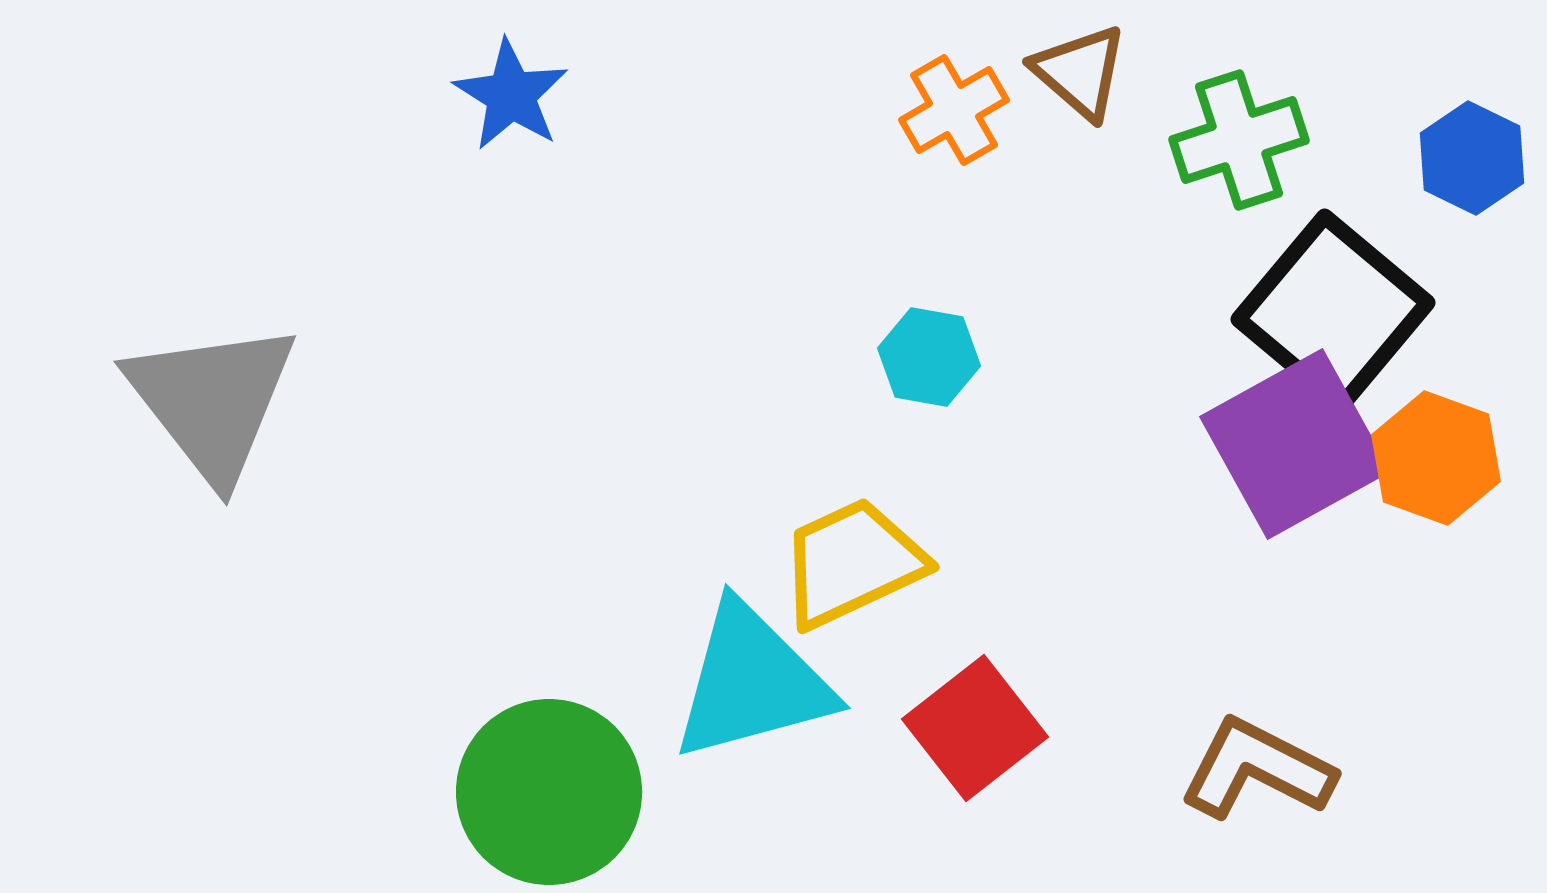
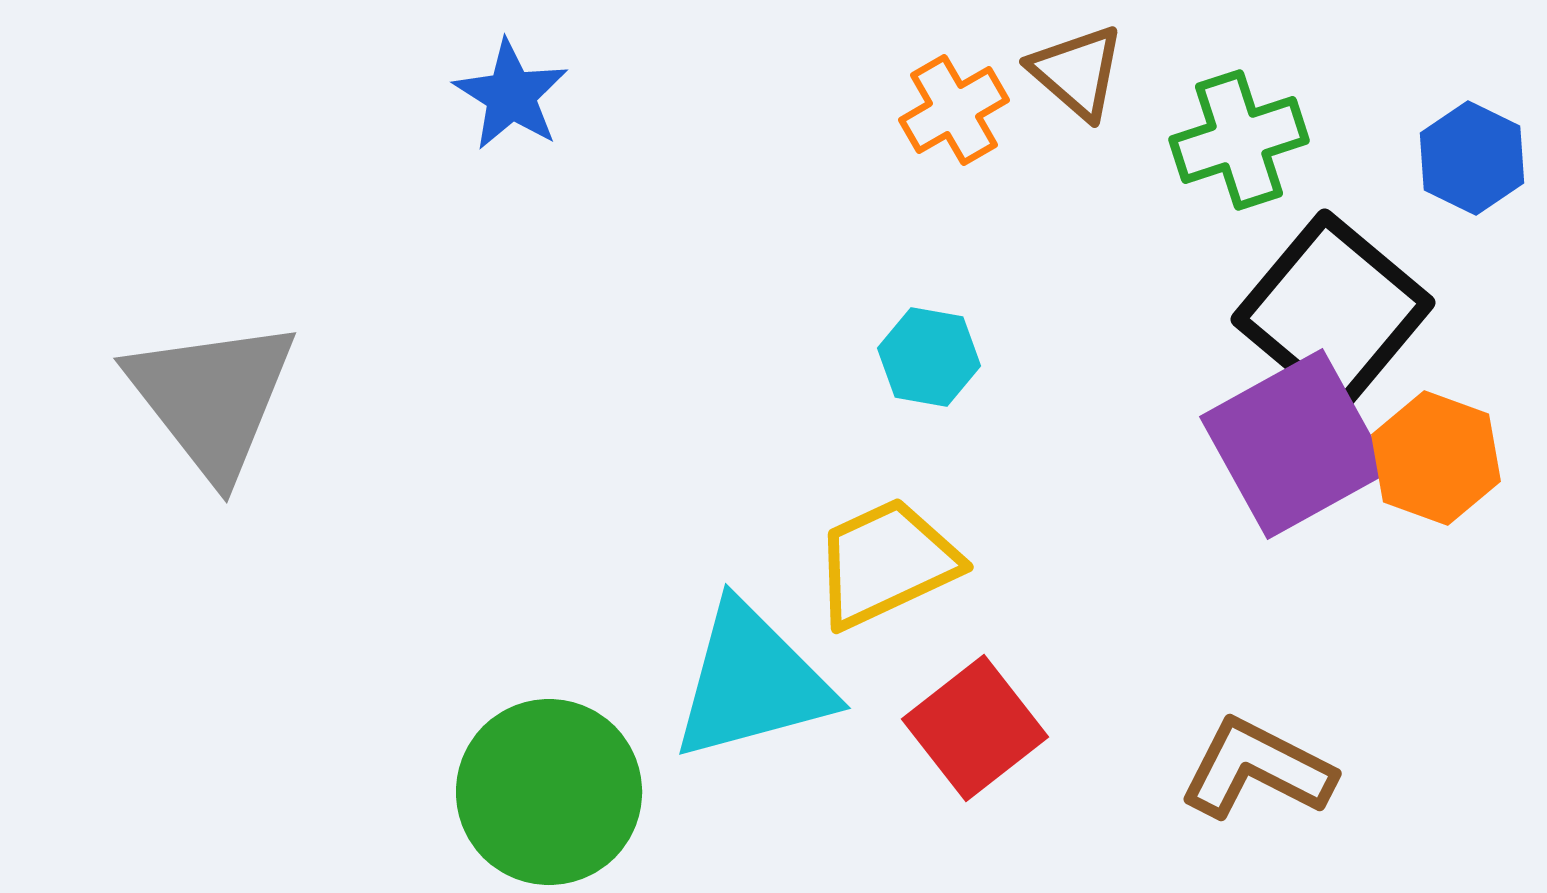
brown triangle: moved 3 px left
gray triangle: moved 3 px up
yellow trapezoid: moved 34 px right
